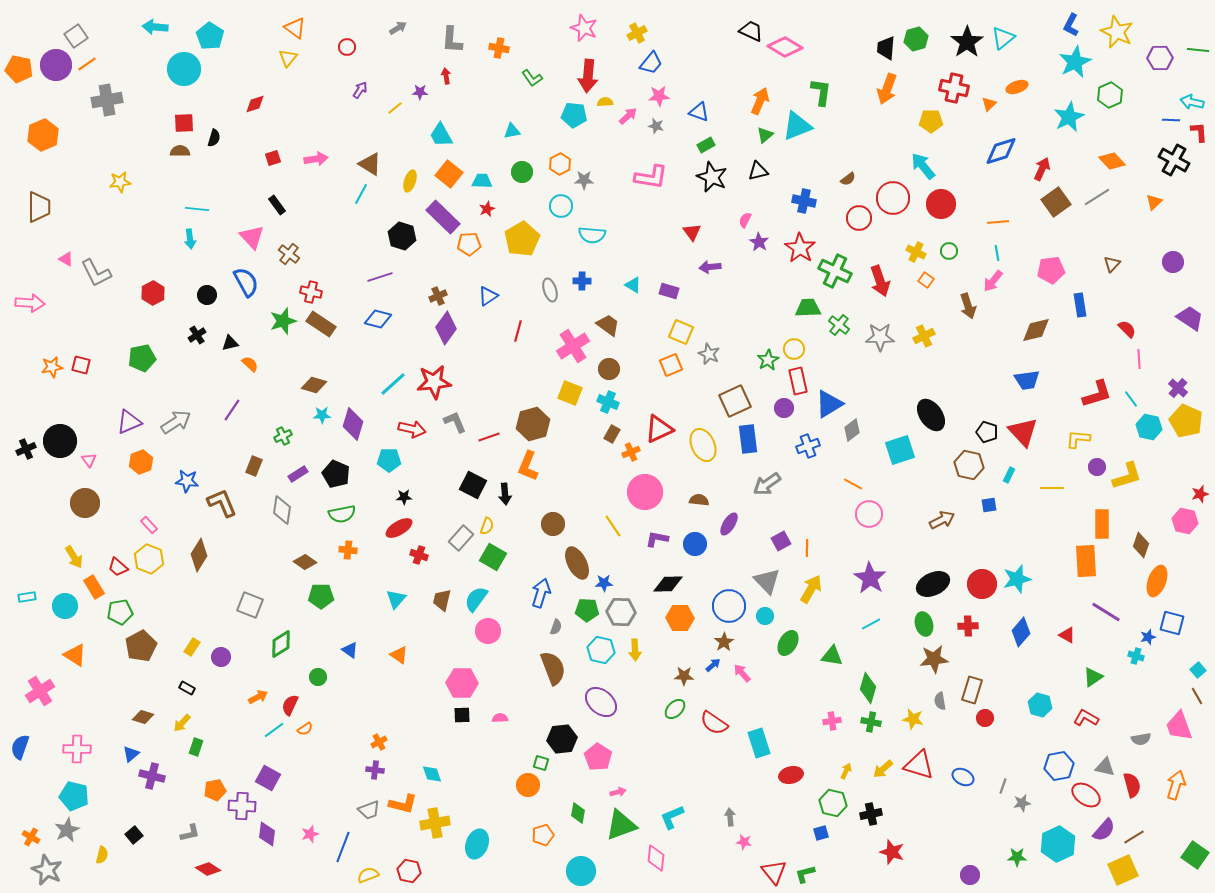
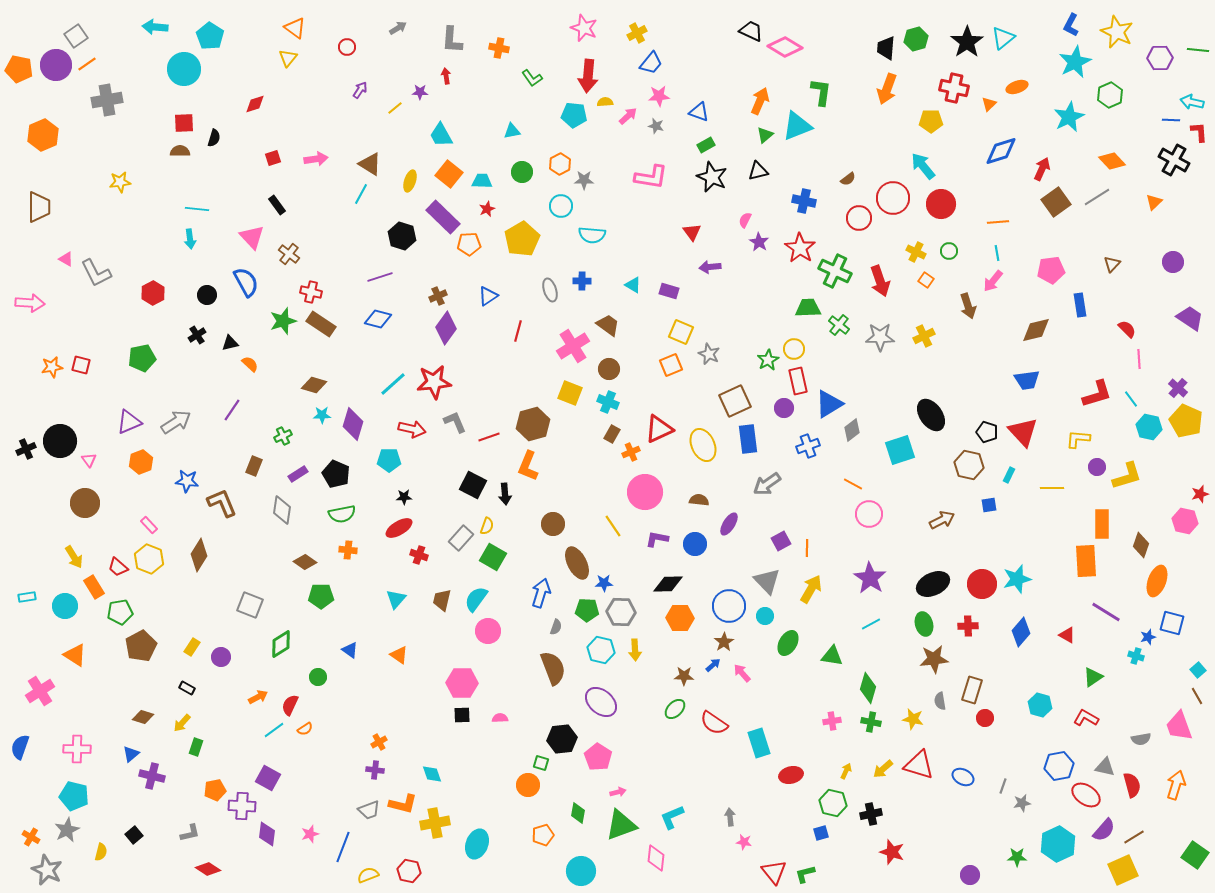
yellow semicircle at (102, 855): moved 1 px left, 3 px up
